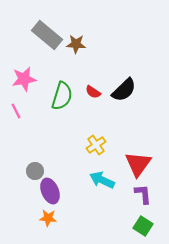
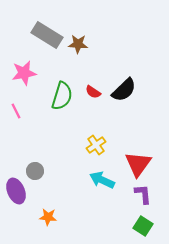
gray rectangle: rotated 8 degrees counterclockwise
brown star: moved 2 px right
pink star: moved 6 px up
purple ellipse: moved 34 px left
orange star: moved 1 px up
